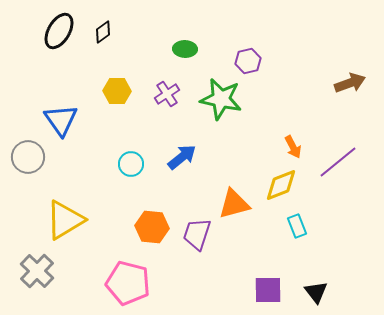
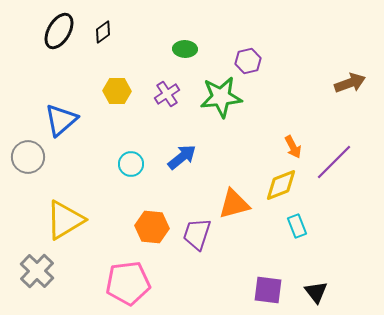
green star: moved 2 px up; rotated 18 degrees counterclockwise
blue triangle: rotated 24 degrees clockwise
purple line: moved 4 px left; rotated 6 degrees counterclockwise
pink pentagon: rotated 21 degrees counterclockwise
purple square: rotated 8 degrees clockwise
